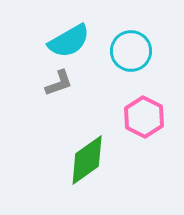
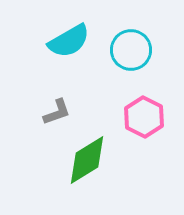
cyan circle: moved 1 px up
gray L-shape: moved 2 px left, 29 px down
green diamond: rotated 4 degrees clockwise
